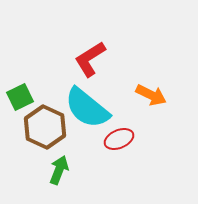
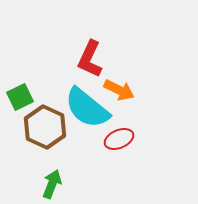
red L-shape: rotated 33 degrees counterclockwise
orange arrow: moved 32 px left, 5 px up
green arrow: moved 7 px left, 14 px down
